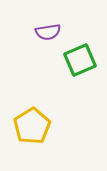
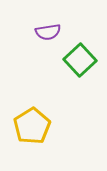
green square: rotated 20 degrees counterclockwise
